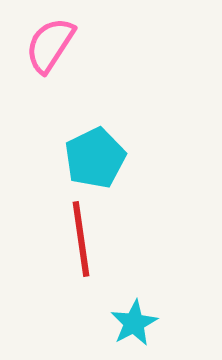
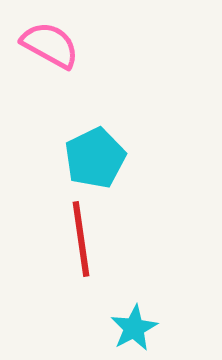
pink semicircle: rotated 86 degrees clockwise
cyan star: moved 5 px down
